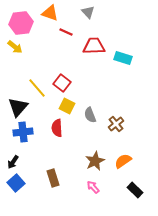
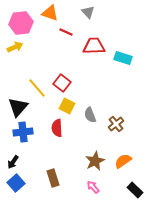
yellow arrow: rotated 63 degrees counterclockwise
